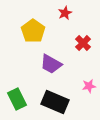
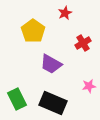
red cross: rotated 14 degrees clockwise
black rectangle: moved 2 px left, 1 px down
